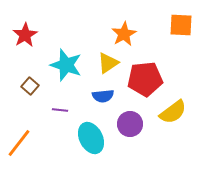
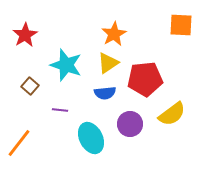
orange star: moved 10 px left
blue semicircle: moved 2 px right, 3 px up
yellow semicircle: moved 1 px left, 2 px down
